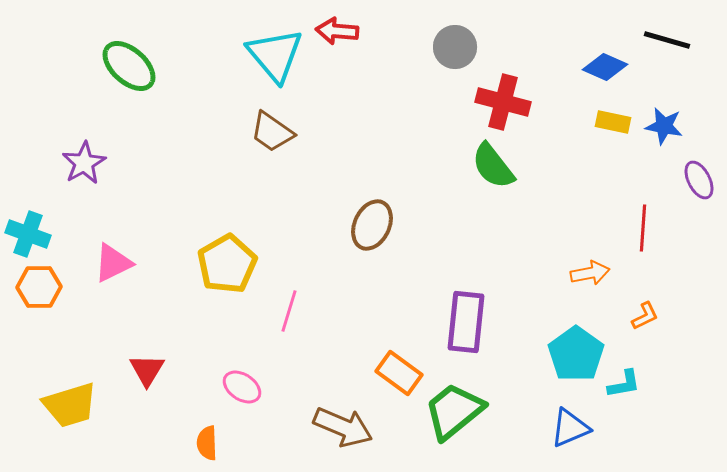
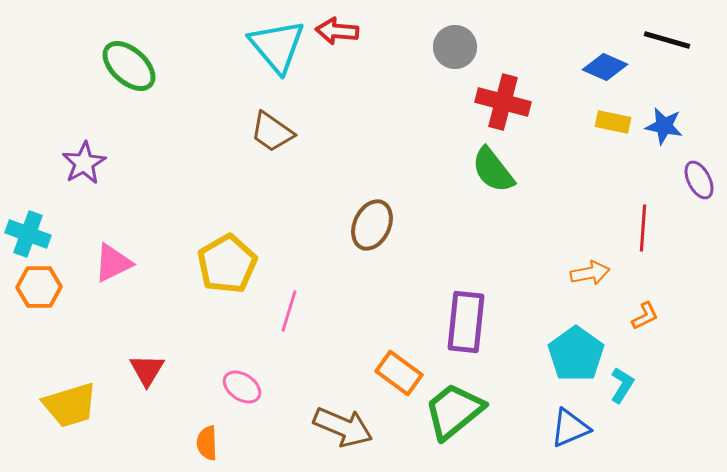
cyan triangle: moved 2 px right, 9 px up
green semicircle: moved 4 px down
cyan L-shape: moved 2 px left, 1 px down; rotated 48 degrees counterclockwise
